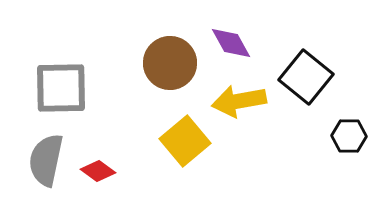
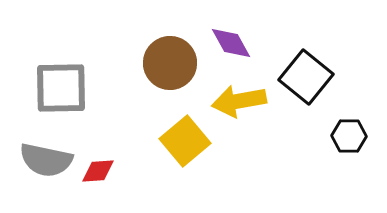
gray semicircle: rotated 90 degrees counterclockwise
red diamond: rotated 40 degrees counterclockwise
